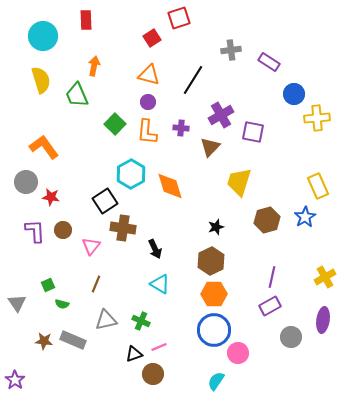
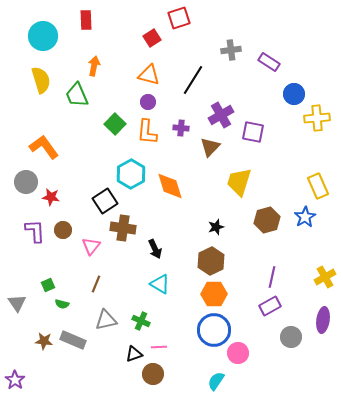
pink line at (159, 347): rotated 21 degrees clockwise
